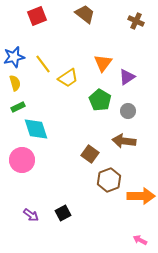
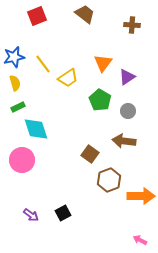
brown cross: moved 4 px left, 4 px down; rotated 21 degrees counterclockwise
